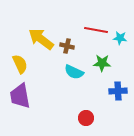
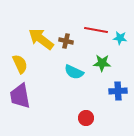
brown cross: moved 1 px left, 5 px up
